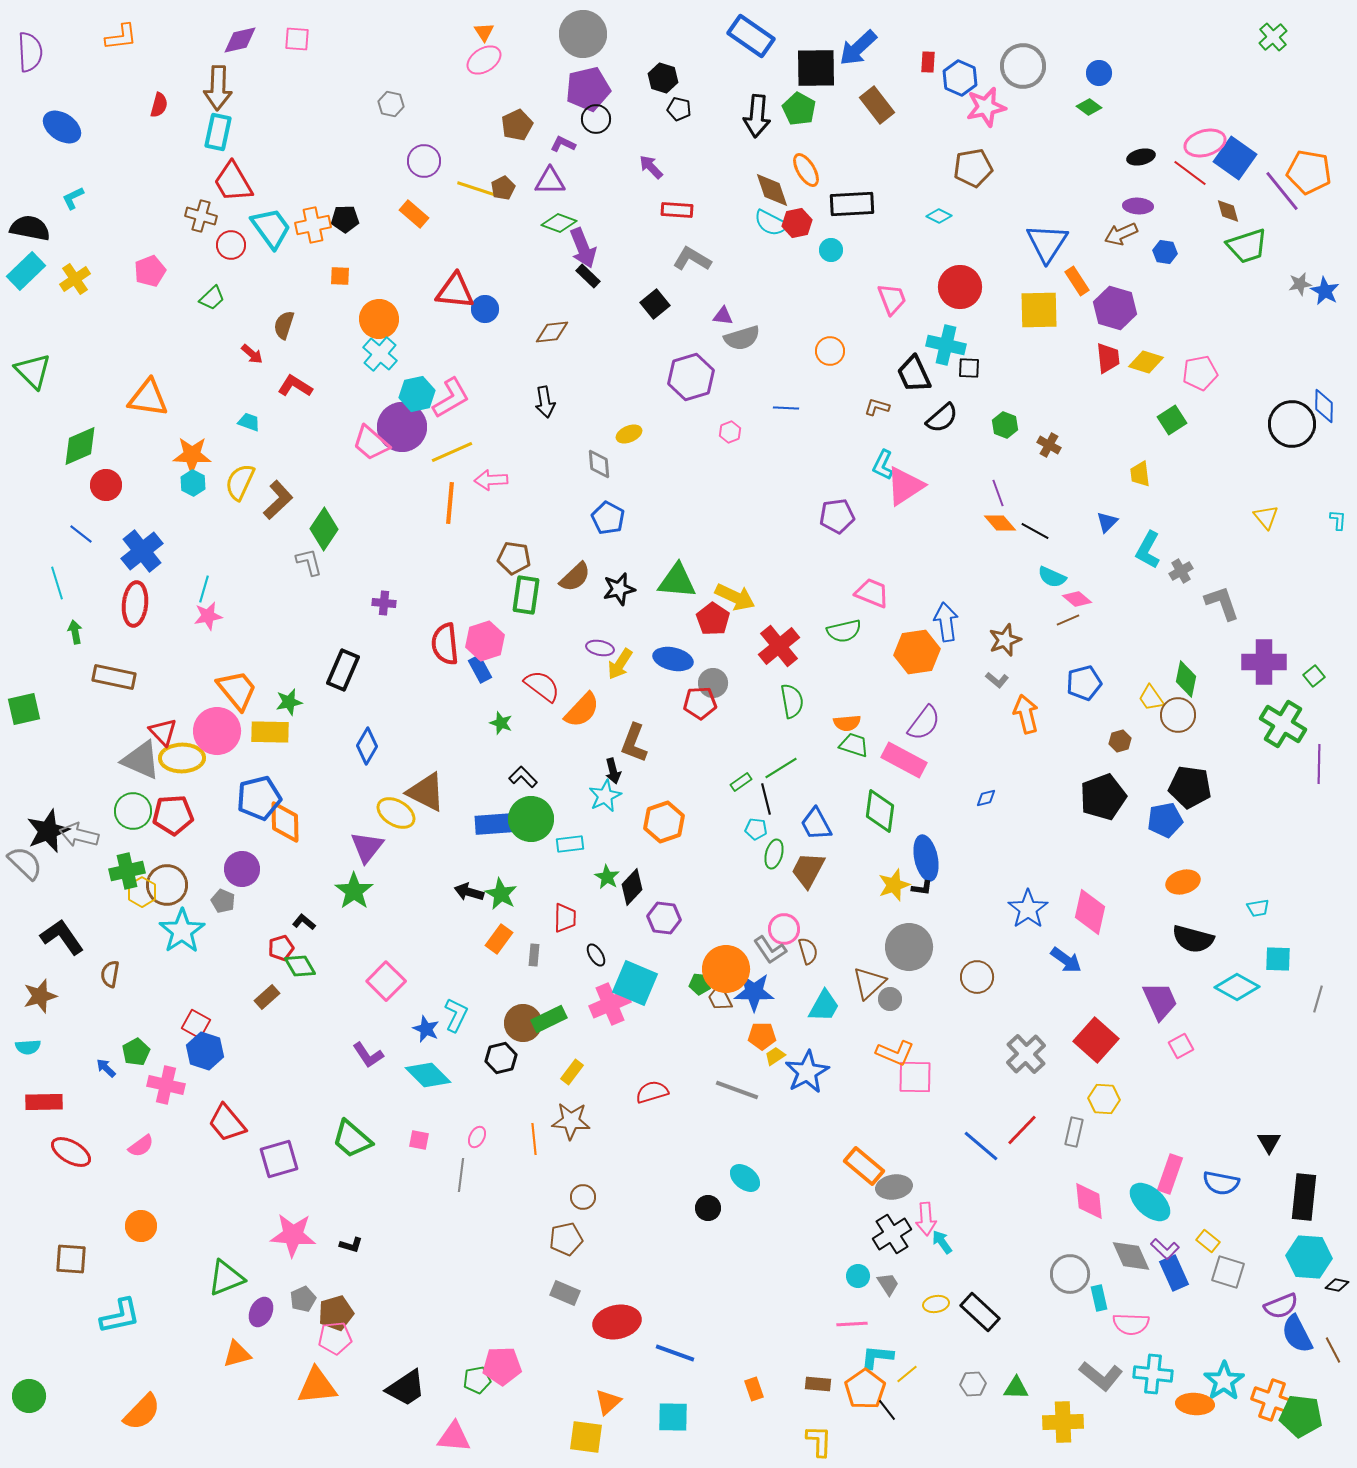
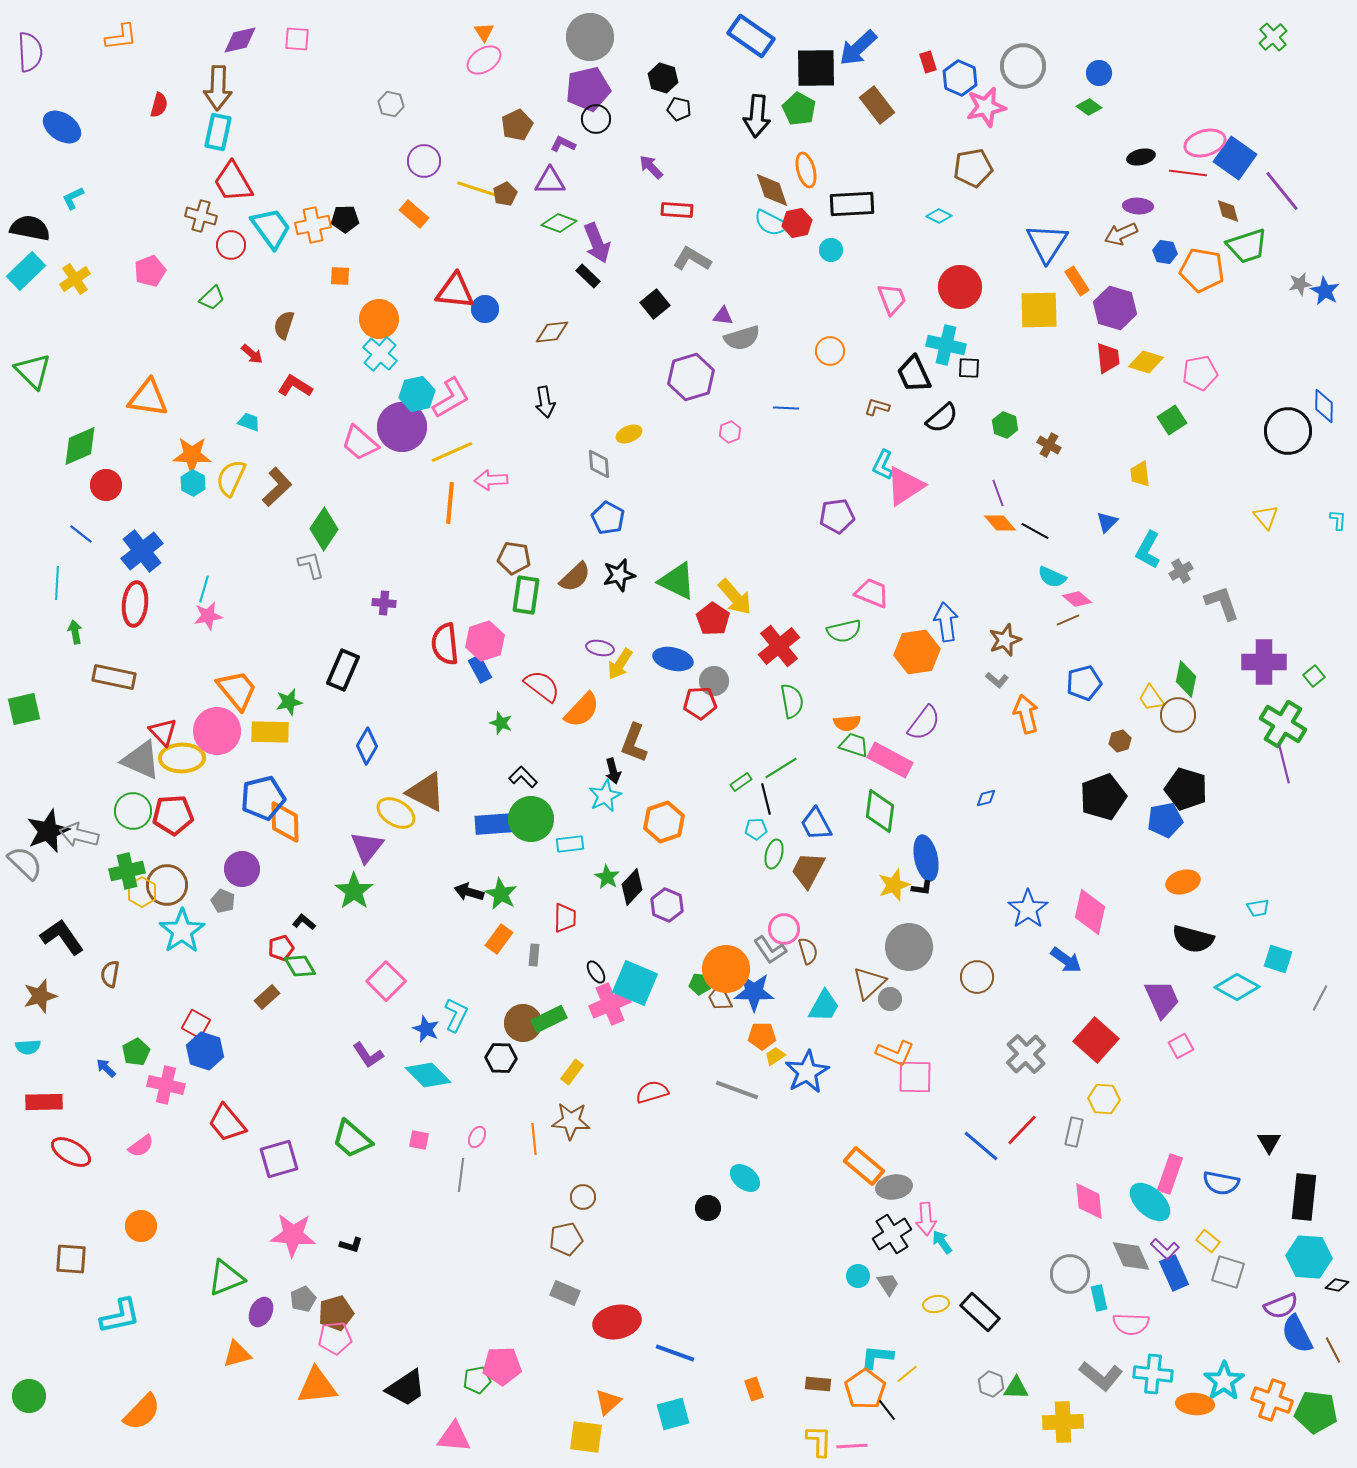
gray circle at (583, 34): moved 7 px right, 3 px down
red rectangle at (928, 62): rotated 20 degrees counterclockwise
orange ellipse at (806, 170): rotated 16 degrees clockwise
orange pentagon at (1309, 172): moved 107 px left, 98 px down
red line at (1190, 173): moved 2 px left; rotated 30 degrees counterclockwise
brown pentagon at (503, 188): moved 2 px right, 6 px down
purple arrow at (583, 248): moved 14 px right, 5 px up
black circle at (1292, 424): moved 4 px left, 7 px down
pink trapezoid at (371, 443): moved 11 px left
yellow semicircle at (240, 482): moved 9 px left, 4 px up
brown L-shape at (278, 500): moved 1 px left, 13 px up
gray L-shape at (309, 562): moved 2 px right, 3 px down
green triangle at (677, 581): rotated 21 degrees clockwise
cyan line at (57, 583): rotated 20 degrees clockwise
black star at (619, 589): moved 14 px up
yellow arrow at (735, 597): rotated 24 degrees clockwise
gray circle at (713, 683): moved 1 px right, 2 px up
pink rectangle at (904, 760): moved 14 px left
purple line at (1319, 764): moved 35 px left; rotated 15 degrees counterclockwise
black pentagon at (1190, 787): moved 4 px left, 2 px down; rotated 9 degrees clockwise
blue pentagon at (259, 798): moved 4 px right
cyan pentagon at (756, 829): rotated 10 degrees counterclockwise
purple hexagon at (664, 918): moved 3 px right, 13 px up; rotated 16 degrees clockwise
black ellipse at (596, 955): moved 17 px down
cyan square at (1278, 959): rotated 16 degrees clockwise
gray line at (1318, 999): moved 2 px right, 1 px up; rotated 12 degrees clockwise
purple trapezoid at (1160, 1001): moved 2 px right, 2 px up
black hexagon at (501, 1058): rotated 16 degrees clockwise
pink line at (852, 1324): moved 122 px down
gray hexagon at (973, 1384): moved 18 px right; rotated 25 degrees clockwise
green pentagon at (1301, 1416): moved 15 px right, 4 px up
cyan square at (673, 1417): moved 3 px up; rotated 16 degrees counterclockwise
